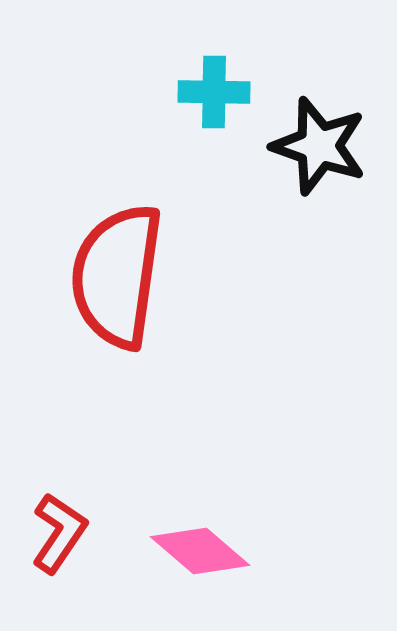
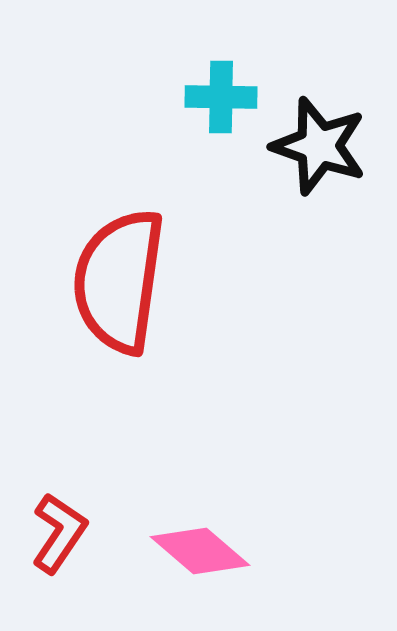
cyan cross: moved 7 px right, 5 px down
red semicircle: moved 2 px right, 5 px down
